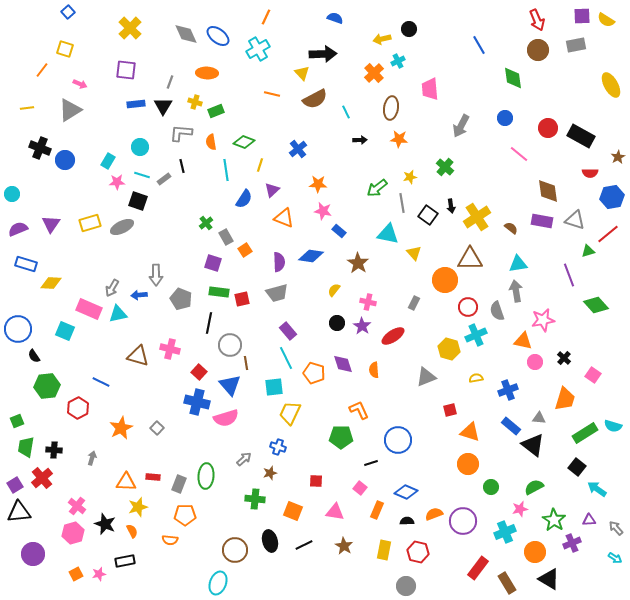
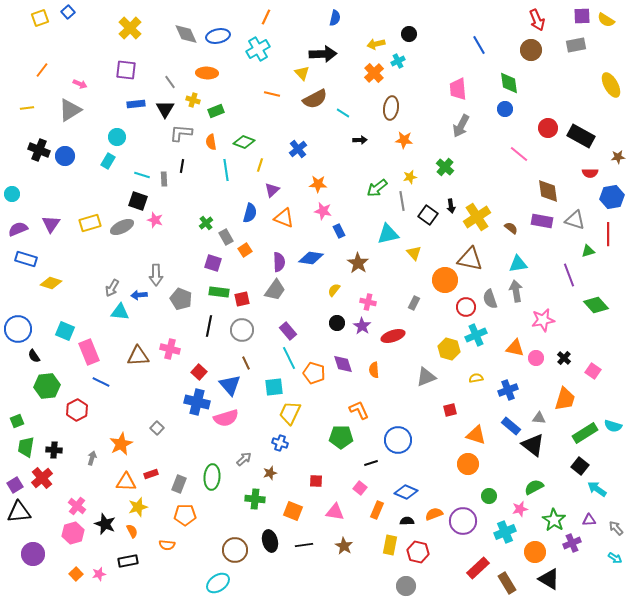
blue semicircle at (335, 18): rotated 84 degrees clockwise
black circle at (409, 29): moved 5 px down
blue ellipse at (218, 36): rotated 50 degrees counterclockwise
yellow arrow at (382, 39): moved 6 px left, 5 px down
yellow square at (65, 49): moved 25 px left, 31 px up; rotated 36 degrees counterclockwise
brown circle at (538, 50): moved 7 px left
green diamond at (513, 78): moved 4 px left, 5 px down
gray line at (170, 82): rotated 56 degrees counterclockwise
pink trapezoid at (430, 89): moved 28 px right
yellow cross at (195, 102): moved 2 px left, 2 px up
black triangle at (163, 106): moved 2 px right, 3 px down
cyan line at (346, 112): moved 3 px left, 1 px down; rotated 32 degrees counterclockwise
blue circle at (505, 118): moved 9 px up
orange star at (399, 139): moved 5 px right, 1 px down
cyan circle at (140, 147): moved 23 px left, 10 px up
black cross at (40, 148): moved 1 px left, 2 px down
brown star at (618, 157): rotated 24 degrees clockwise
blue circle at (65, 160): moved 4 px up
black line at (182, 166): rotated 24 degrees clockwise
gray rectangle at (164, 179): rotated 56 degrees counterclockwise
pink star at (117, 182): moved 38 px right, 38 px down; rotated 21 degrees clockwise
blue semicircle at (244, 199): moved 6 px right, 14 px down; rotated 18 degrees counterclockwise
gray line at (402, 203): moved 2 px up
blue rectangle at (339, 231): rotated 24 degrees clockwise
cyan triangle at (388, 234): rotated 25 degrees counterclockwise
red line at (608, 234): rotated 50 degrees counterclockwise
blue diamond at (311, 256): moved 2 px down
brown triangle at (470, 259): rotated 12 degrees clockwise
blue rectangle at (26, 264): moved 5 px up
yellow diamond at (51, 283): rotated 15 degrees clockwise
gray trapezoid at (277, 293): moved 2 px left, 3 px up; rotated 40 degrees counterclockwise
red circle at (468, 307): moved 2 px left
pink rectangle at (89, 309): moved 43 px down; rotated 45 degrees clockwise
gray semicircle at (497, 311): moved 7 px left, 12 px up
cyan triangle at (118, 314): moved 2 px right, 2 px up; rotated 18 degrees clockwise
black line at (209, 323): moved 3 px down
red ellipse at (393, 336): rotated 15 degrees clockwise
orange triangle at (523, 341): moved 8 px left, 7 px down
gray circle at (230, 345): moved 12 px right, 15 px up
brown triangle at (138, 356): rotated 20 degrees counterclockwise
cyan line at (286, 358): moved 3 px right
pink circle at (535, 362): moved 1 px right, 4 px up
brown line at (246, 363): rotated 16 degrees counterclockwise
pink square at (593, 375): moved 4 px up
red hexagon at (78, 408): moved 1 px left, 2 px down
orange star at (121, 428): moved 16 px down
orange triangle at (470, 432): moved 6 px right, 3 px down
blue cross at (278, 447): moved 2 px right, 4 px up
black square at (577, 467): moved 3 px right, 1 px up
green ellipse at (206, 476): moved 6 px right, 1 px down
red rectangle at (153, 477): moved 2 px left, 3 px up; rotated 24 degrees counterclockwise
green circle at (491, 487): moved 2 px left, 9 px down
orange semicircle at (170, 540): moved 3 px left, 5 px down
black line at (304, 545): rotated 18 degrees clockwise
yellow rectangle at (384, 550): moved 6 px right, 5 px up
black rectangle at (125, 561): moved 3 px right
red rectangle at (478, 568): rotated 10 degrees clockwise
orange square at (76, 574): rotated 16 degrees counterclockwise
cyan ellipse at (218, 583): rotated 35 degrees clockwise
